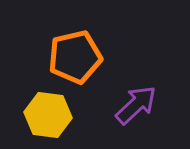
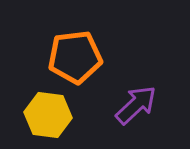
orange pentagon: rotated 6 degrees clockwise
